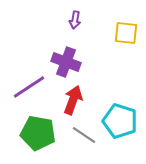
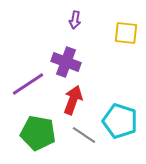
purple line: moved 1 px left, 3 px up
